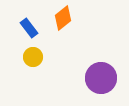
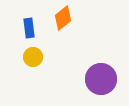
blue rectangle: rotated 30 degrees clockwise
purple circle: moved 1 px down
